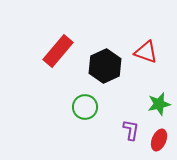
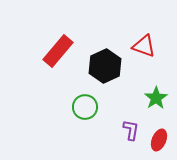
red triangle: moved 2 px left, 6 px up
green star: moved 3 px left, 6 px up; rotated 20 degrees counterclockwise
